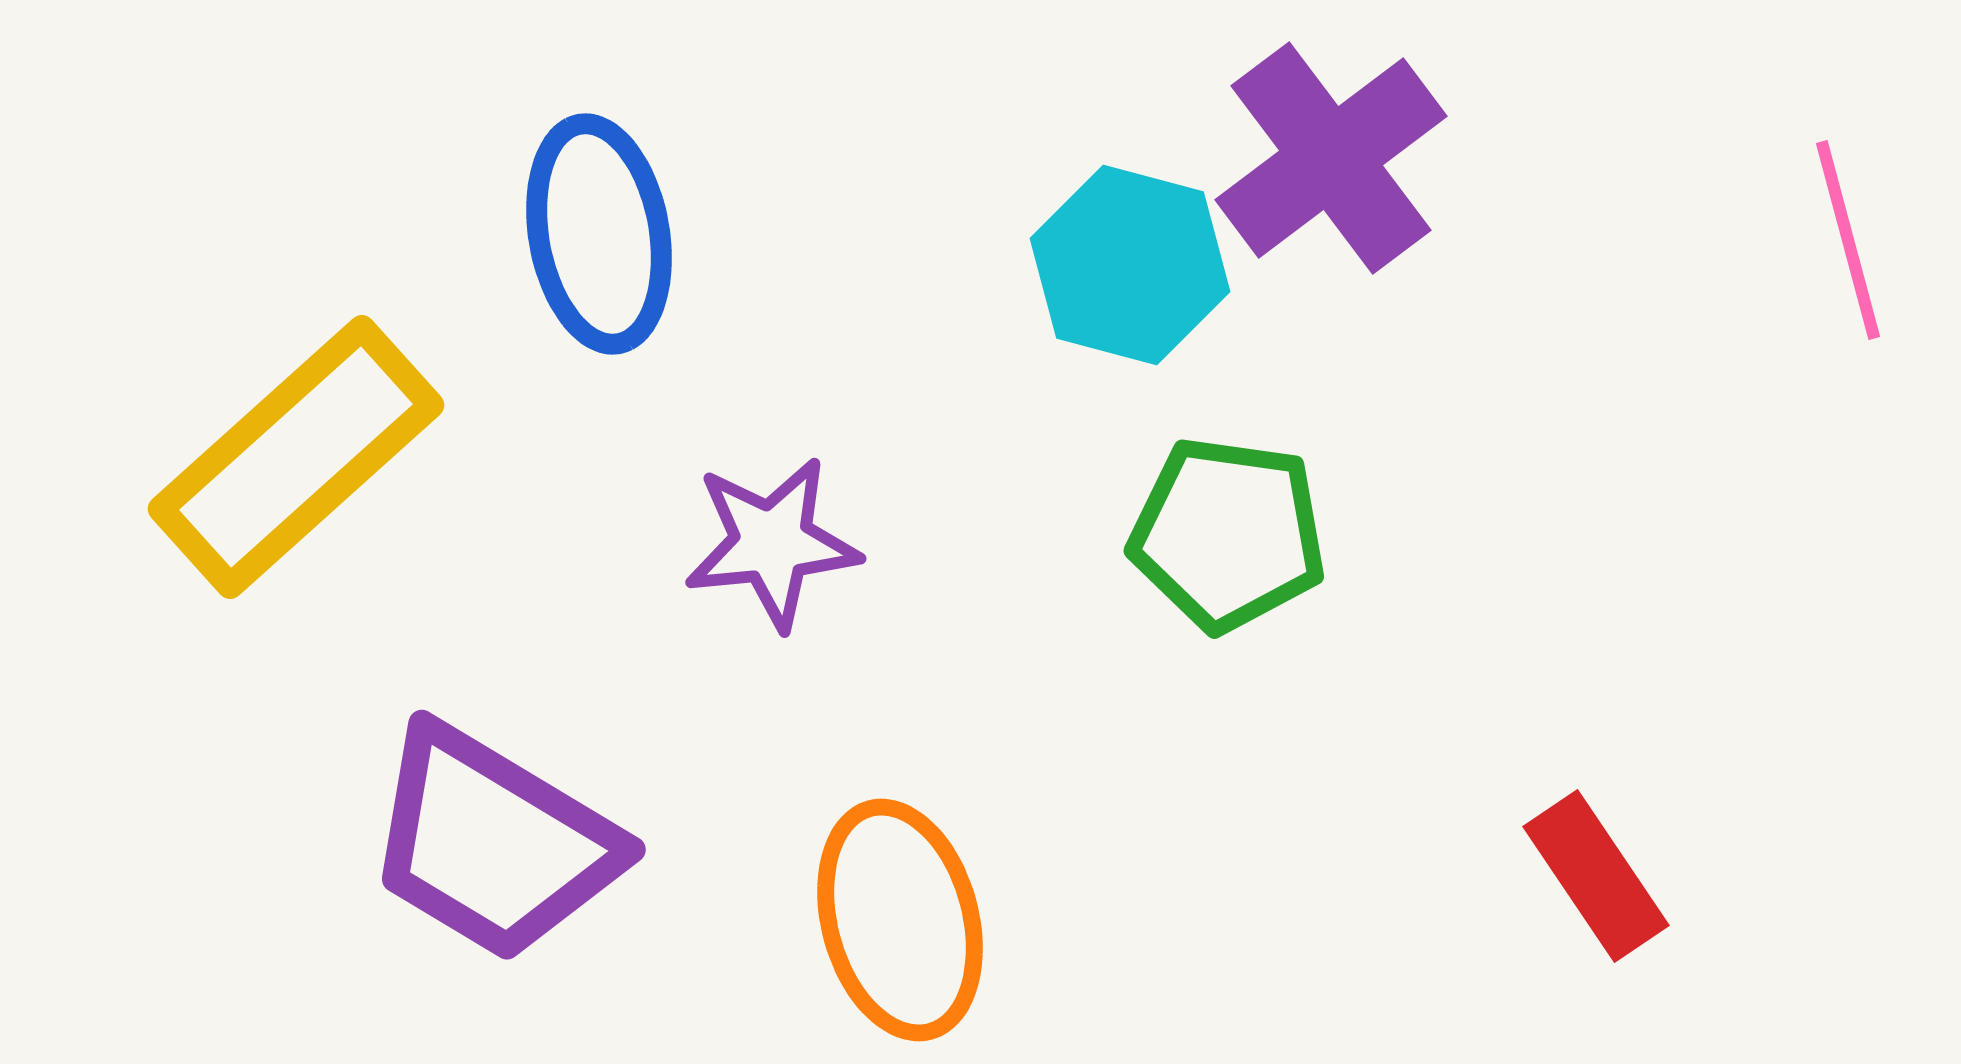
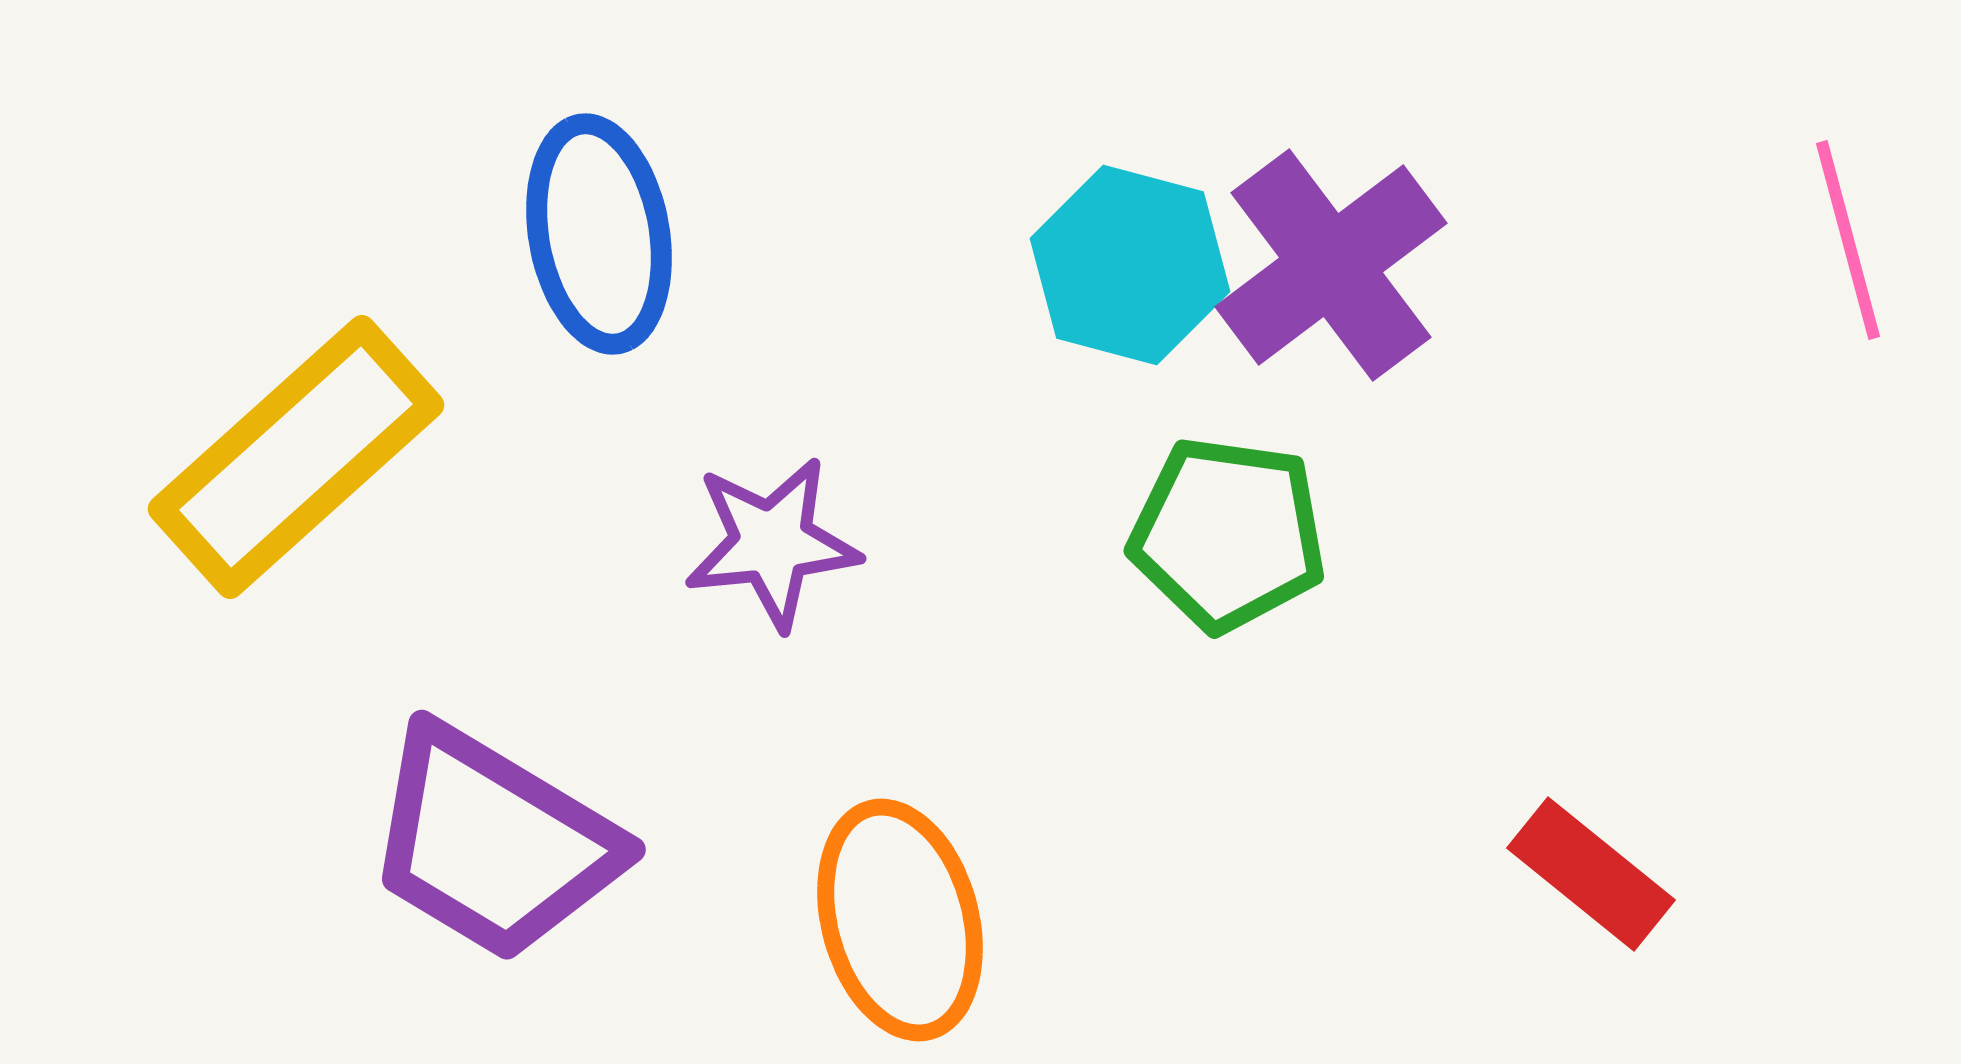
purple cross: moved 107 px down
red rectangle: moved 5 px left, 2 px up; rotated 17 degrees counterclockwise
